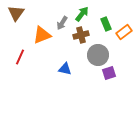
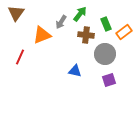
green arrow: moved 2 px left
gray arrow: moved 1 px left, 1 px up
brown cross: moved 5 px right; rotated 21 degrees clockwise
gray circle: moved 7 px right, 1 px up
blue triangle: moved 10 px right, 2 px down
purple square: moved 7 px down
